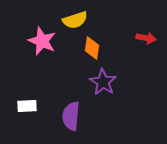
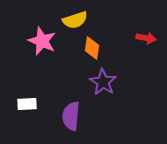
white rectangle: moved 2 px up
